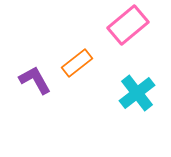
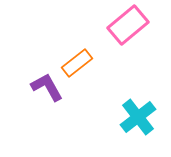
purple L-shape: moved 12 px right, 7 px down
cyan cross: moved 1 px right, 24 px down
